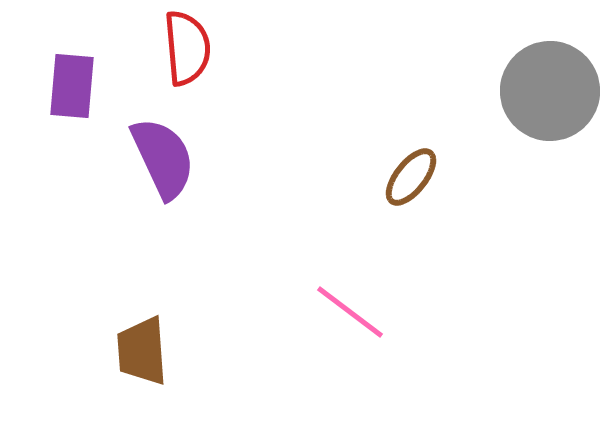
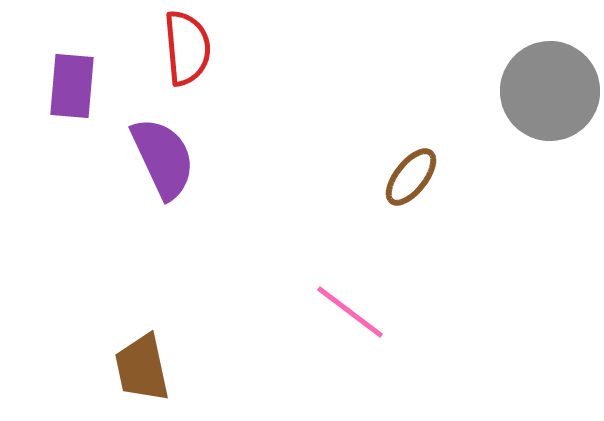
brown trapezoid: moved 17 px down; rotated 8 degrees counterclockwise
